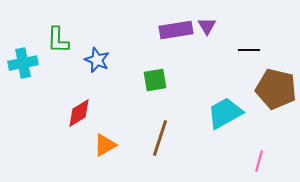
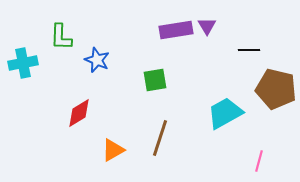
green L-shape: moved 3 px right, 3 px up
orange triangle: moved 8 px right, 5 px down
